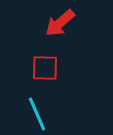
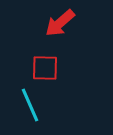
cyan line: moved 7 px left, 9 px up
